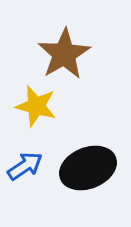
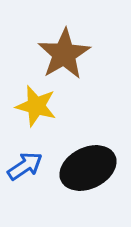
black ellipse: rotated 4 degrees counterclockwise
